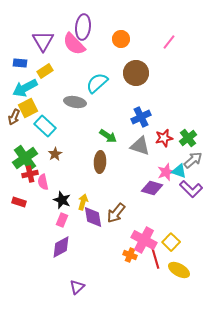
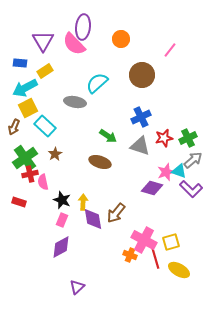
pink line at (169, 42): moved 1 px right, 8 px down
brown circle at (136, 73): moved 6 px right, 2 px down
brown arrow at (14, 117): moved 10 px down
green cross at (188, 138): rotated 12 degrees clockwise
brown ellipse at (100, 162): rotated 75 degrees counterclockwise
yellow arrow at (83, 202): rotated 14 degrees counterclockwise
purple diamond at (93, 217): moved 2 px down
yellow square at (171, 242): rotated 30 degrees clockwise
